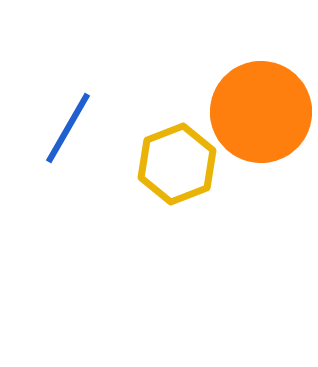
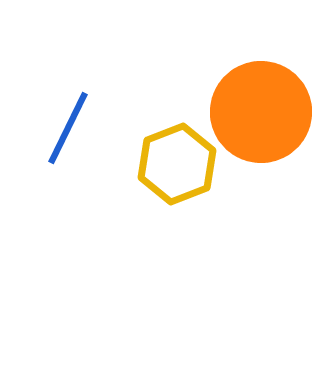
blue line: rotated 4 degrees counterclockwise
